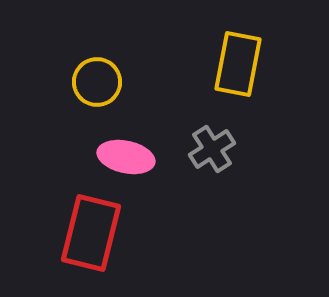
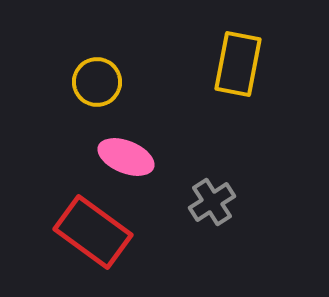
gray cross: moved 53 px down
pink ellipse: rotated 10 degrees clockwise
red rectangle: moved 2 px right, 1 px up; rotated 68 degrees counterclockwise
